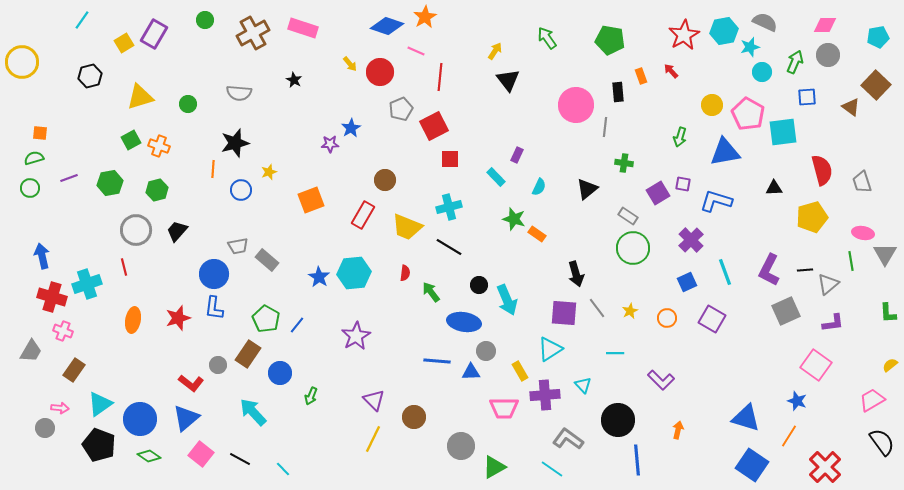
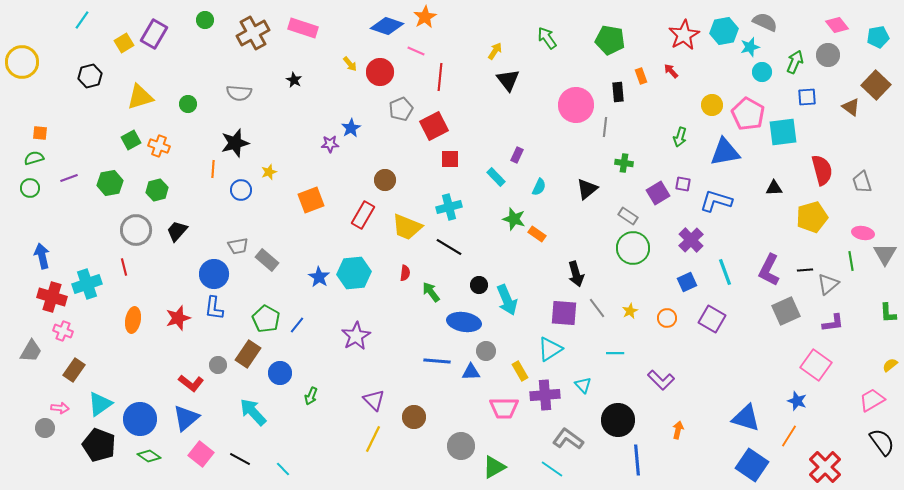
pink diamond at (825, 25): moved 12 px right; rotated 50 degrees clockwise
